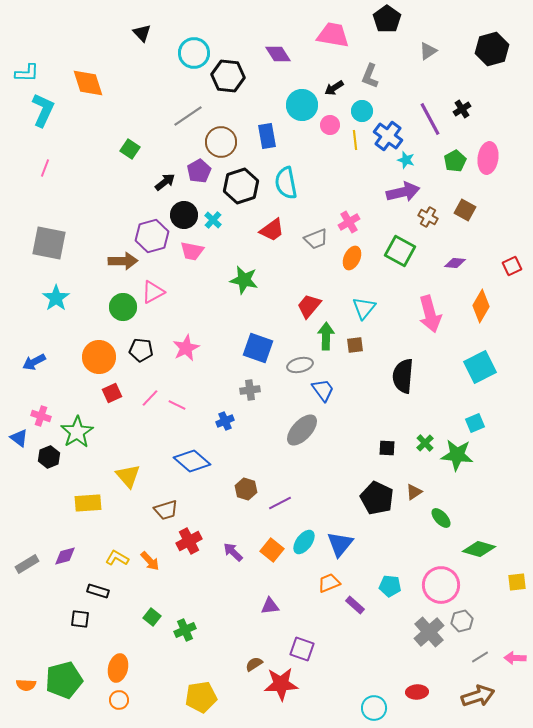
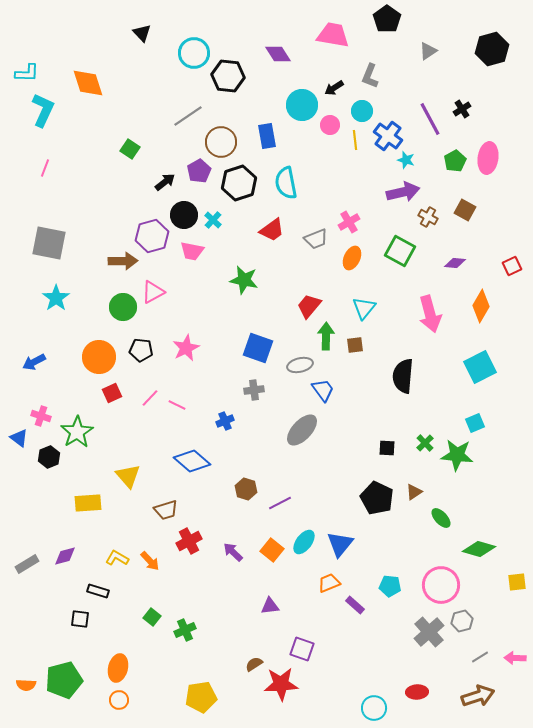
black hexagon at (241, 186): moved 2 px left, 3 px up
gray cross at (250, 390): moved 4 px right
